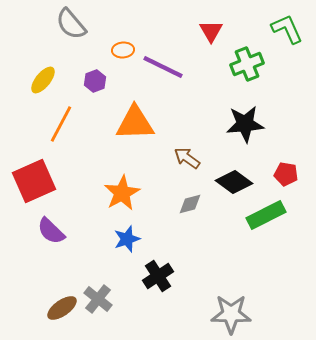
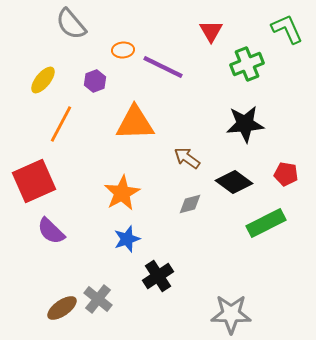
green rectangle: moved 8 px down
